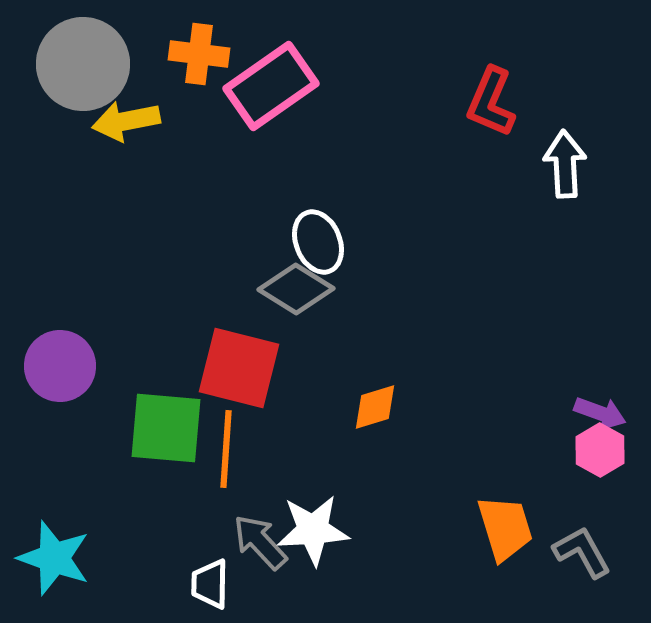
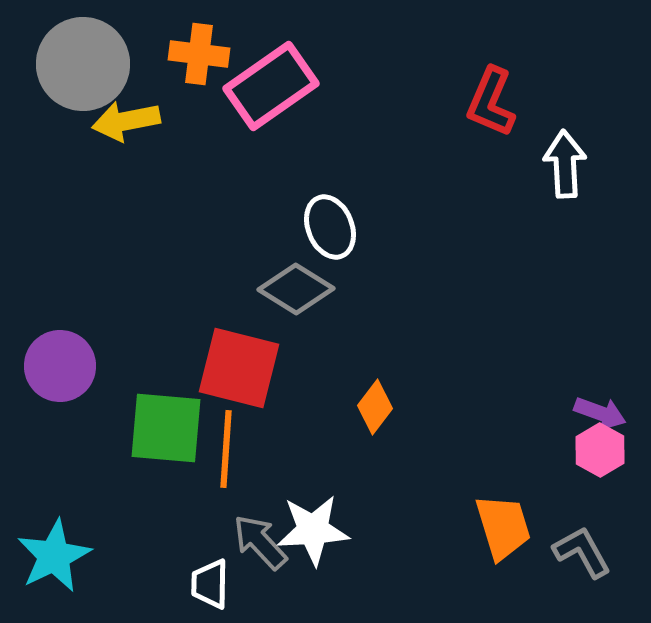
white ellipse: moved 12 px right, 15 px up
orange diamond: rotated 36 degrees counterclockwise
orange trapezoid: moved 2 px left, 1 px up
cyan star: moved 2 px up; rotated 26 degrees clockwise
